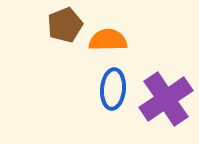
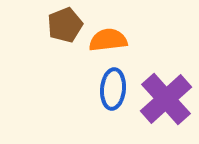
orange semicircle: rotated 6 degrees counterclockwise
purple cross: rotated 8 degrees counterclockwise
